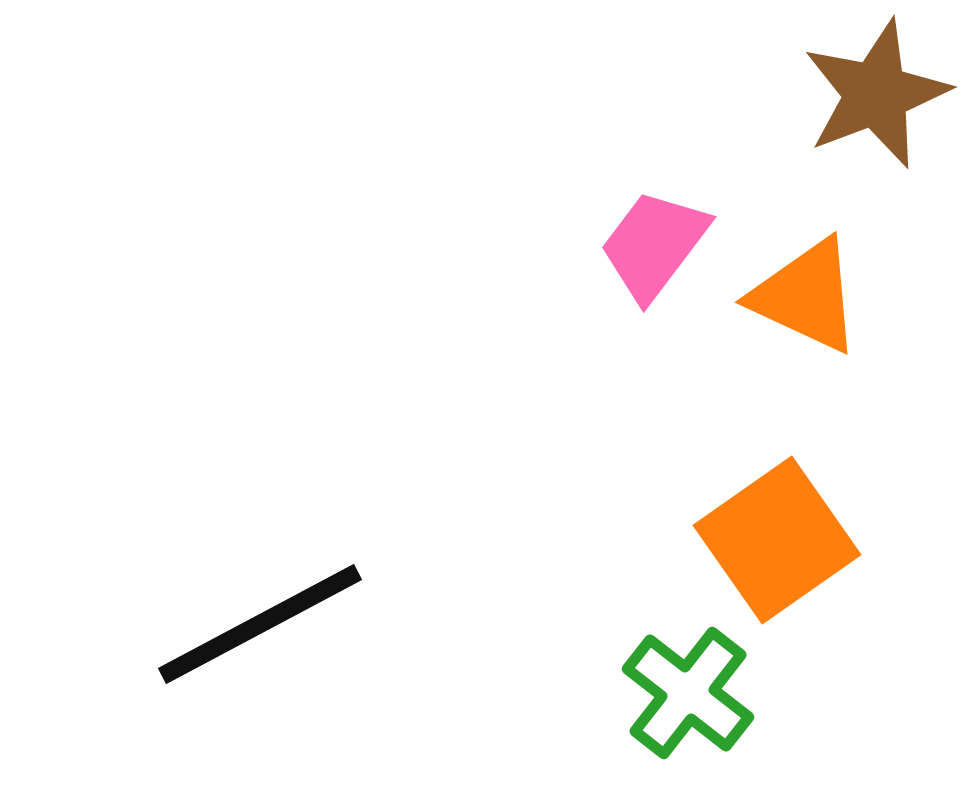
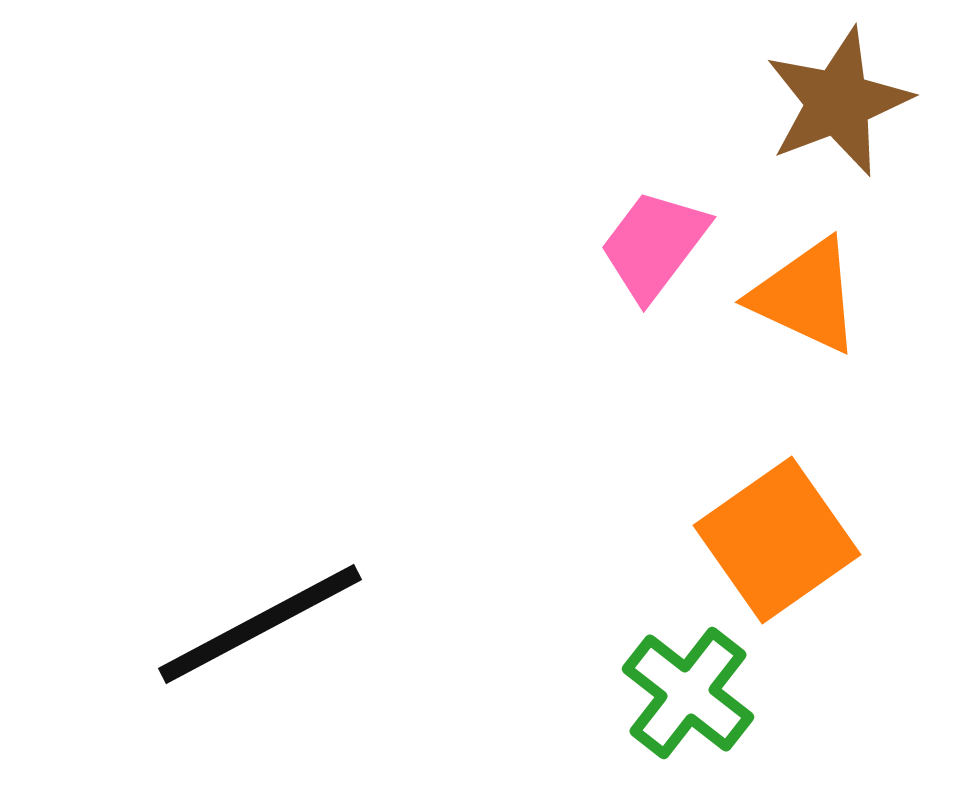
brown star: moved 38 px left, 8 px down
